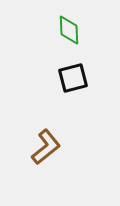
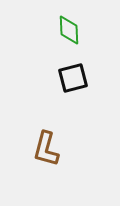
brown L-shape: moved 2 px down; rotated 144 degrees clockwise
